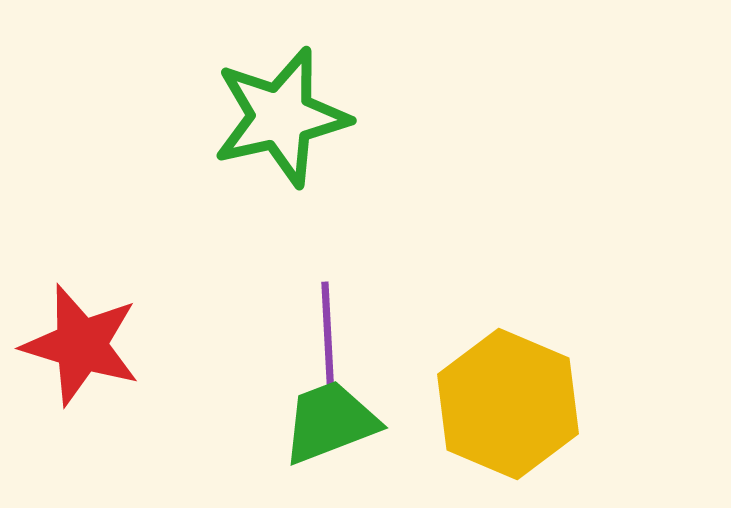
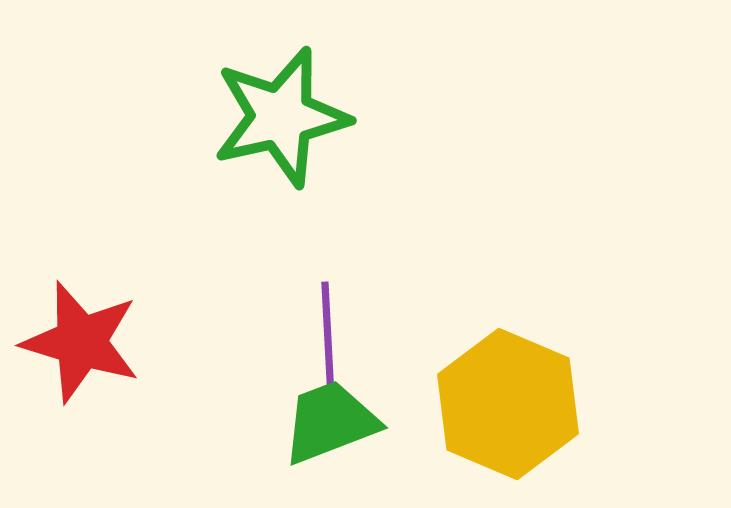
red star: moved 3 px up
